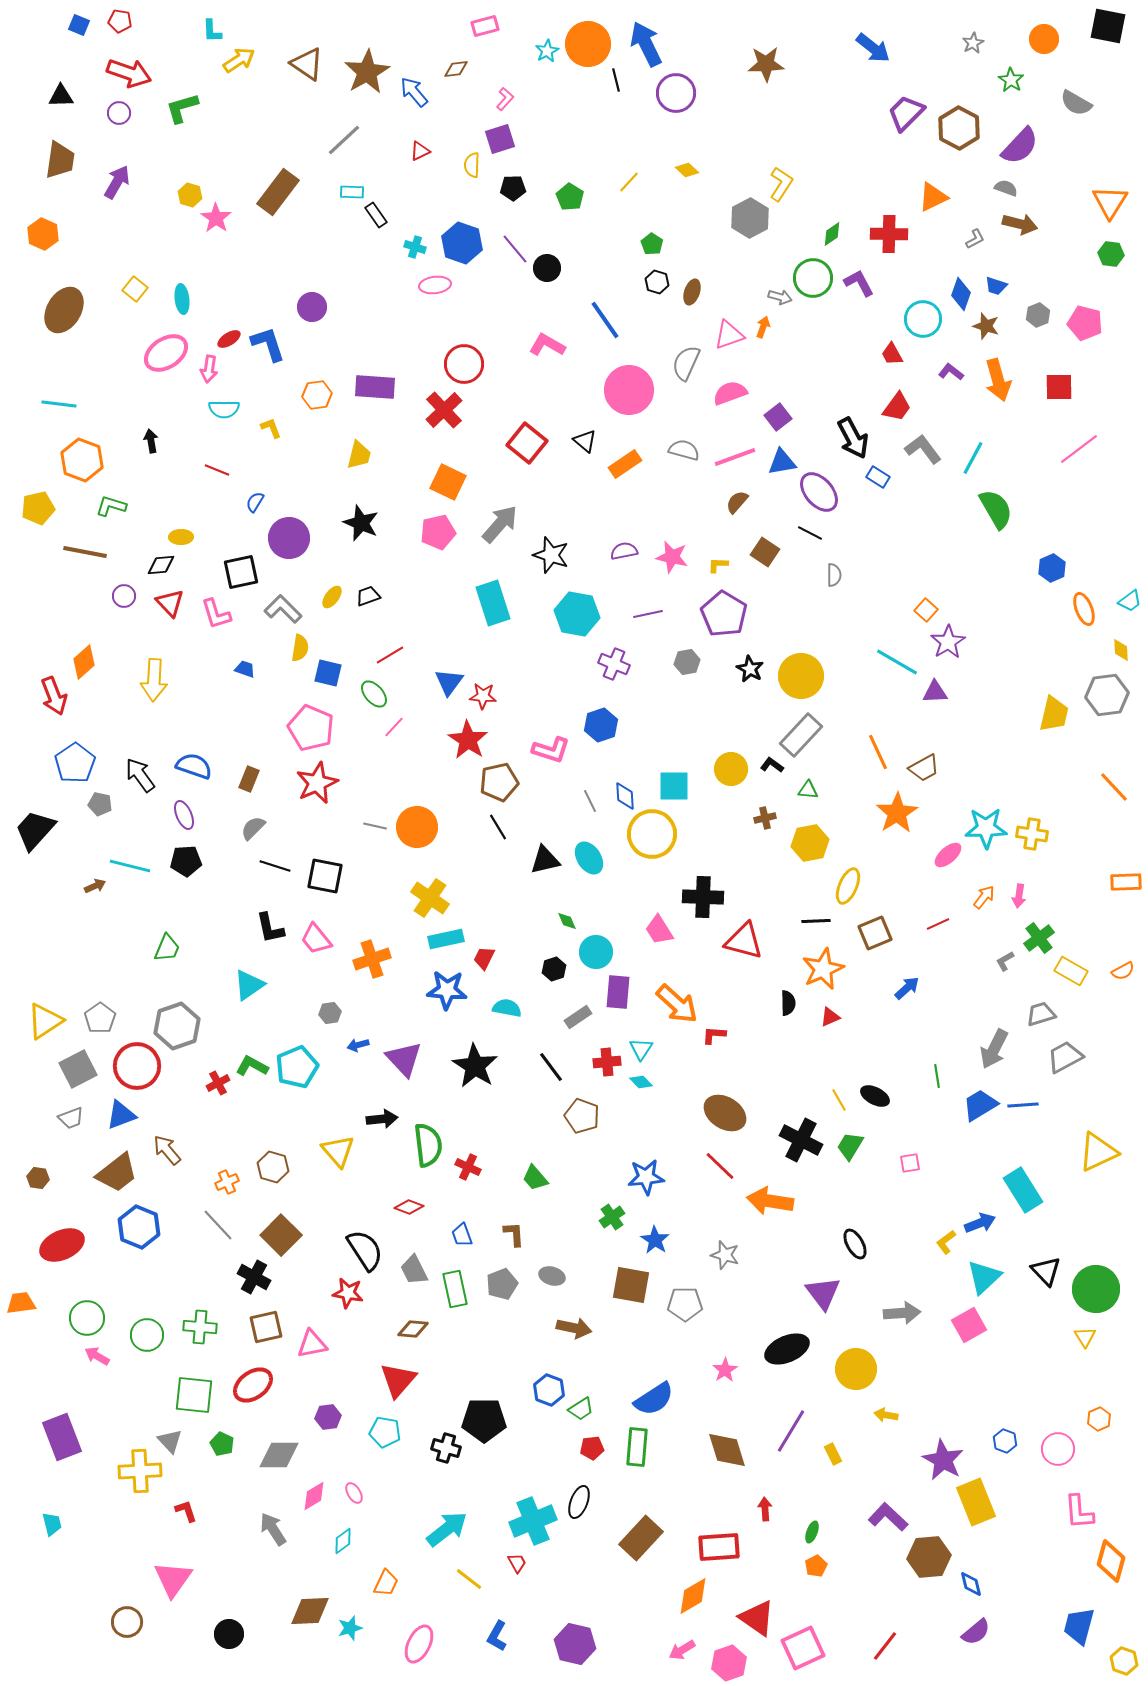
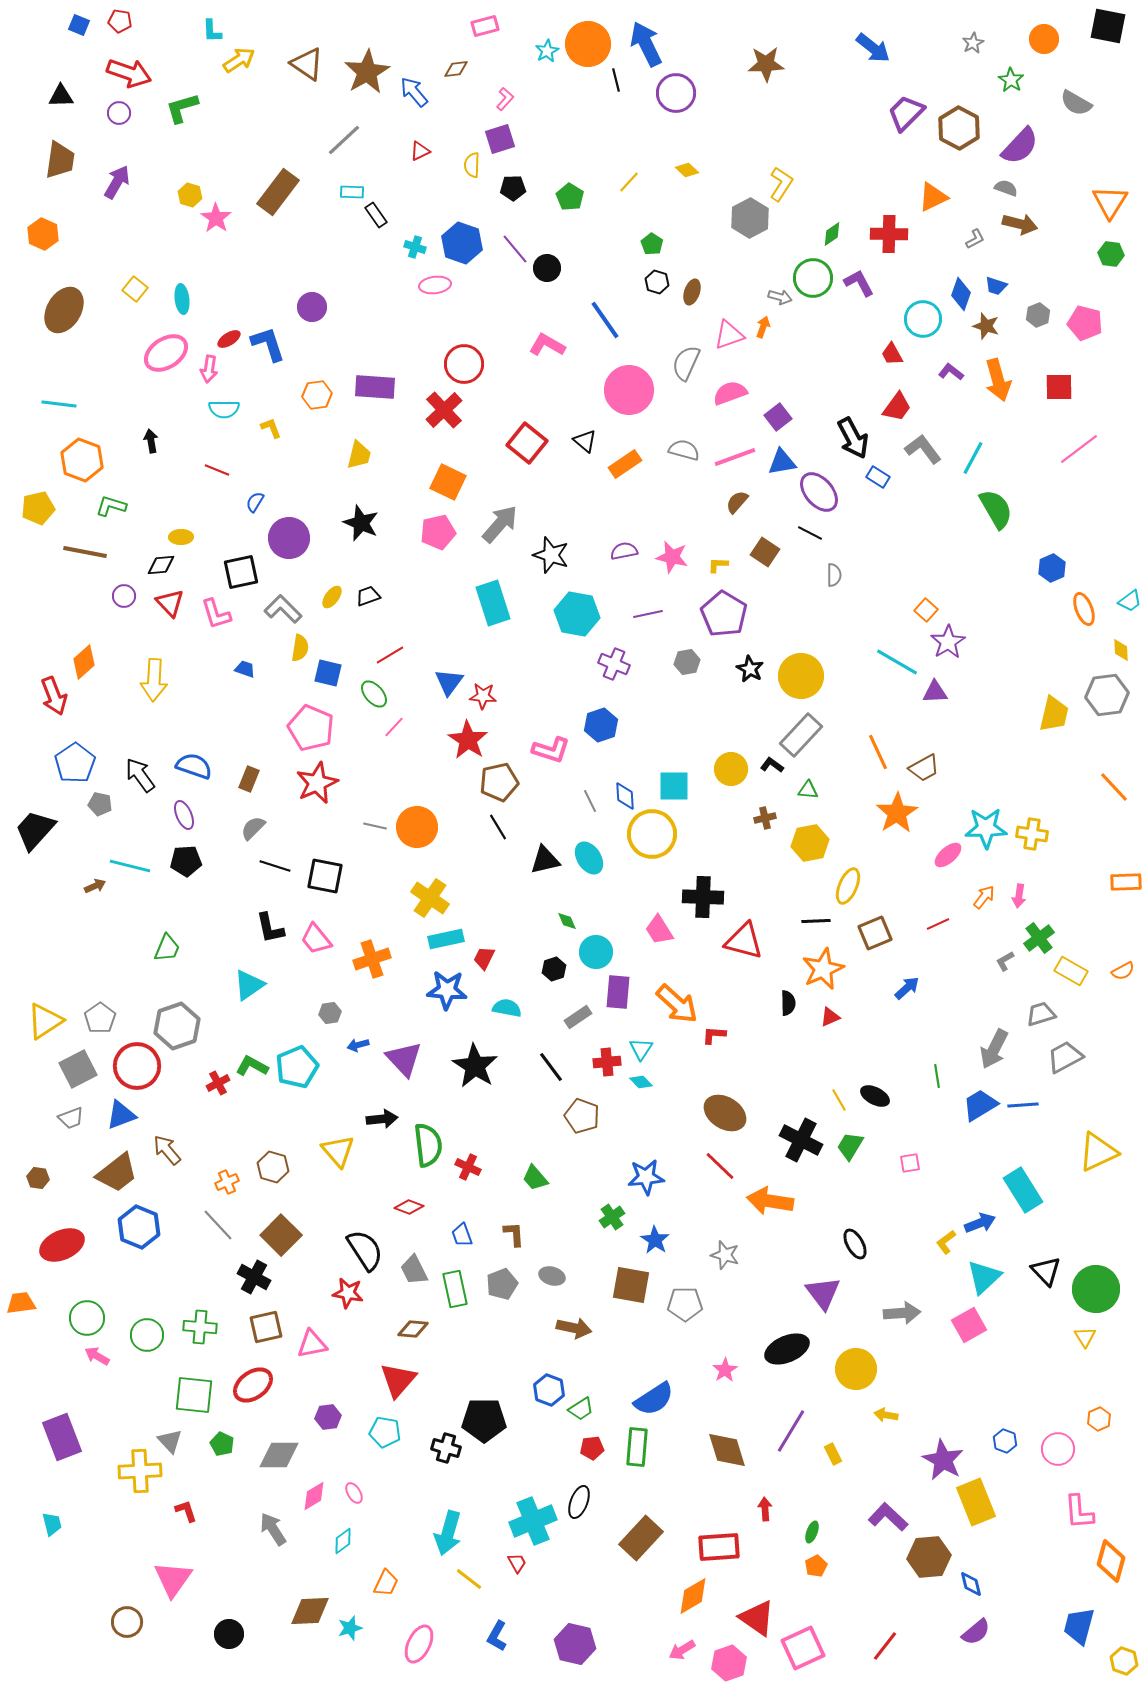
cyan arrow at (447, 1529): moved 1 px right, 4 px down; rotated 144 degrees clockwise
